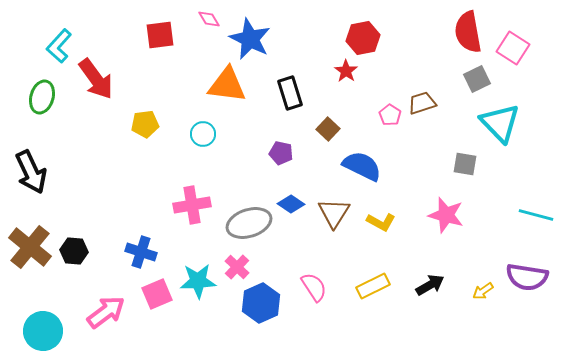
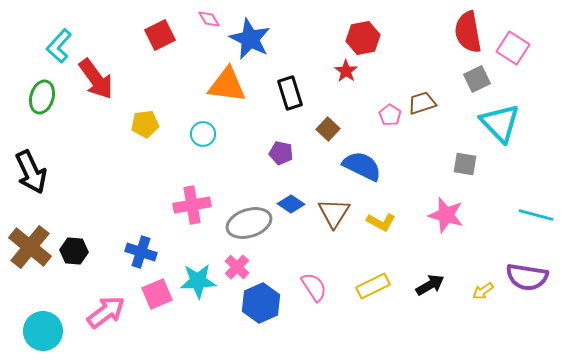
red square at (160, 35): rotated 20 degrees counterclockwise
